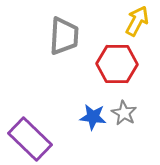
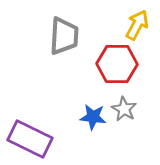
yellow arrow: moved 4 px down
gray star: moved 4 px up
purple rectangle: rotated 18 degrees counterclockwise
